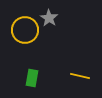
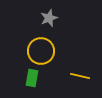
gray star: rotated 18 degrees clockwise
yellow circle: moved 16 px right, 21 px down
